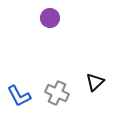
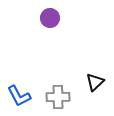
gray cross: moved 1 px right, 4 px down; rotated 25 degrees counterclockwise
